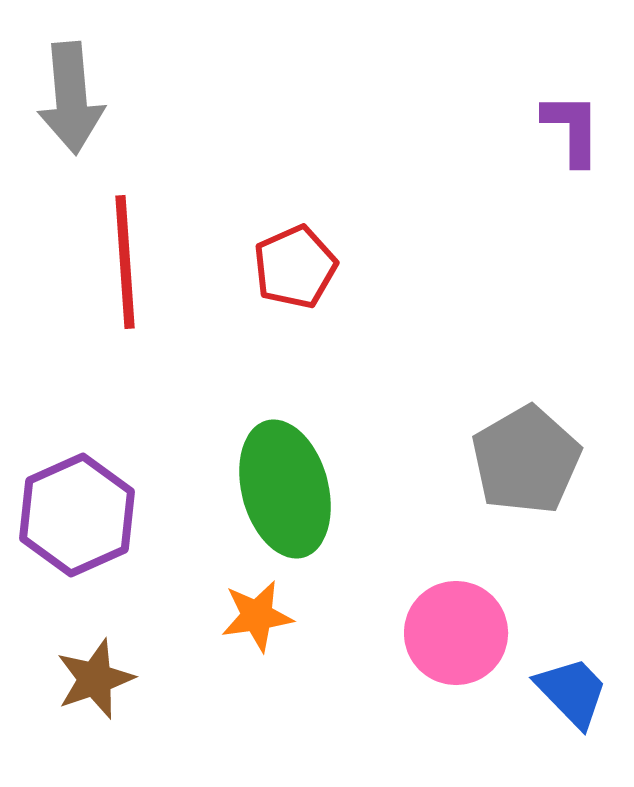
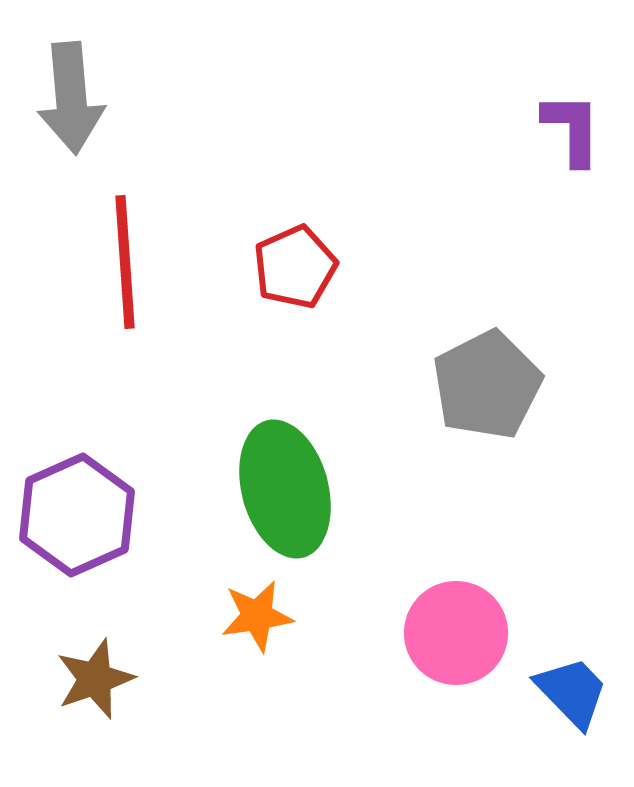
gray pentagon: moved 39 px left, 75 px up; rotated 3 degrees clockwise
